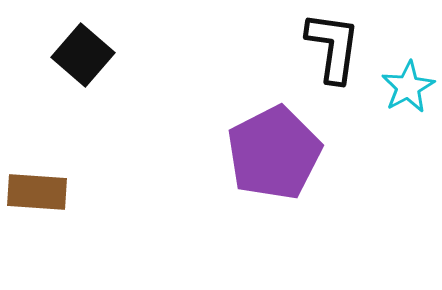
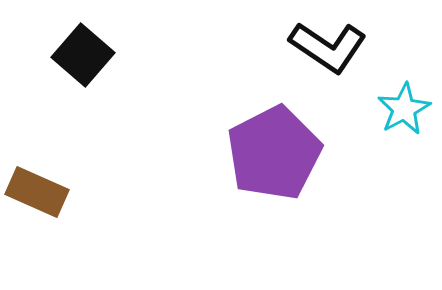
black L-shape: moved 5 px left; rotated 116 degrees clockwise
cyan star: moved 4 px left, 22 px down
brown rectangle: rotated 20 degrees clockwise
